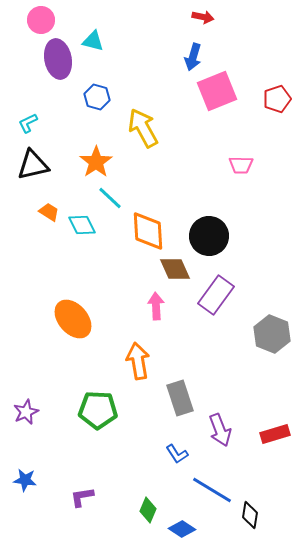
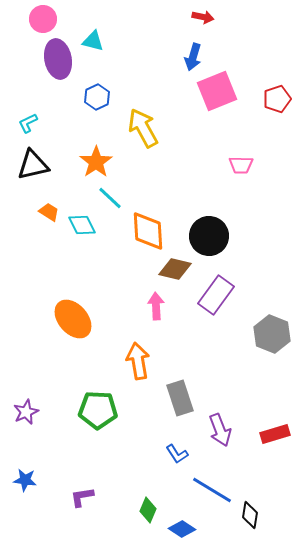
pink circle: moved 2 px right, 1 px up
blue hexagon: rotated 20 degrees clockwise
brown diamond: rotated 52 degrees counterclockwise
